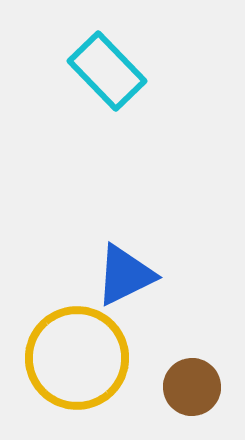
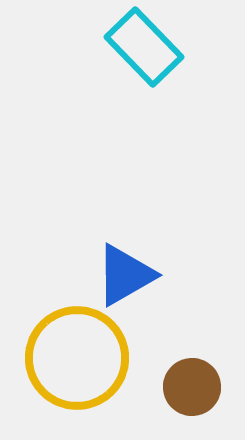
cyan rectangle: moved 37 px right, 24 px up
blue triangle: rotated 4 degrees counterclockwise
